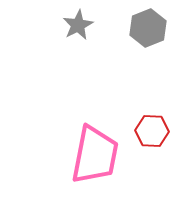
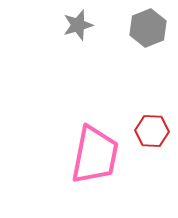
gray star: rotated 12 degrees clockwise
